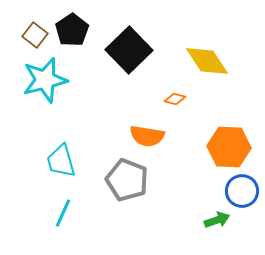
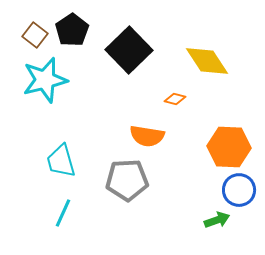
gray pentagon: rotated 24 degrees counterclockwise
blue circle: moved 3 px left, 1 px up
